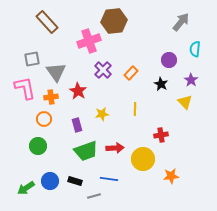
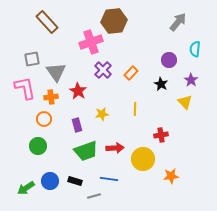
gray arrow: moved 3 px left
pink cross: moved 2 px right, 1 px down
